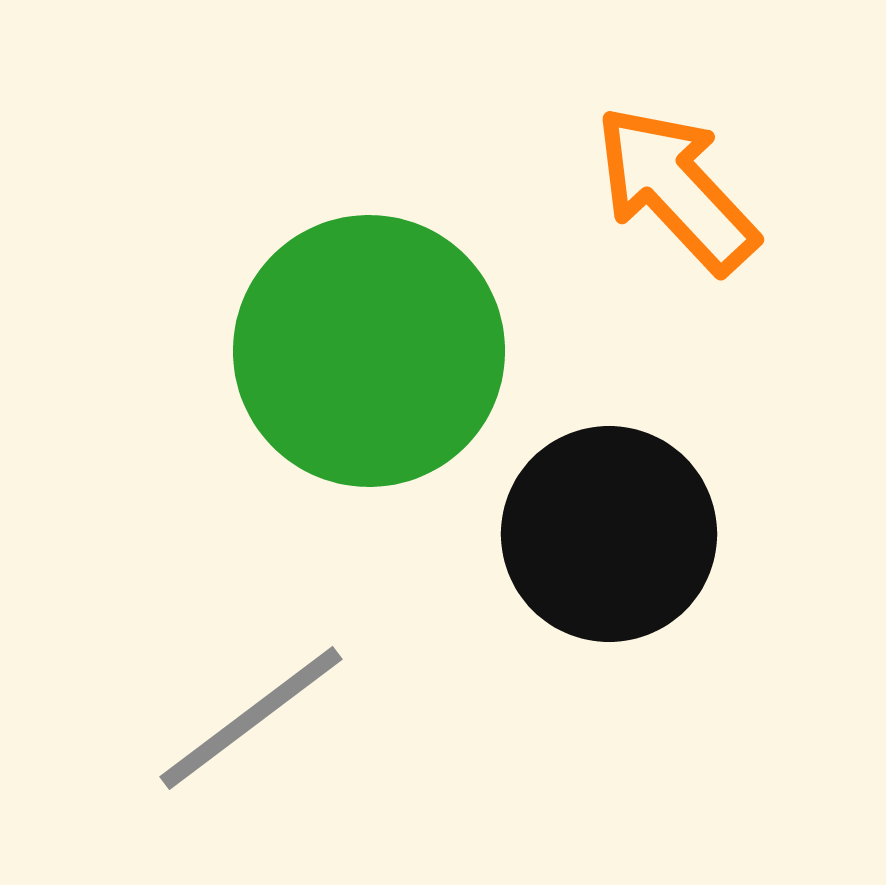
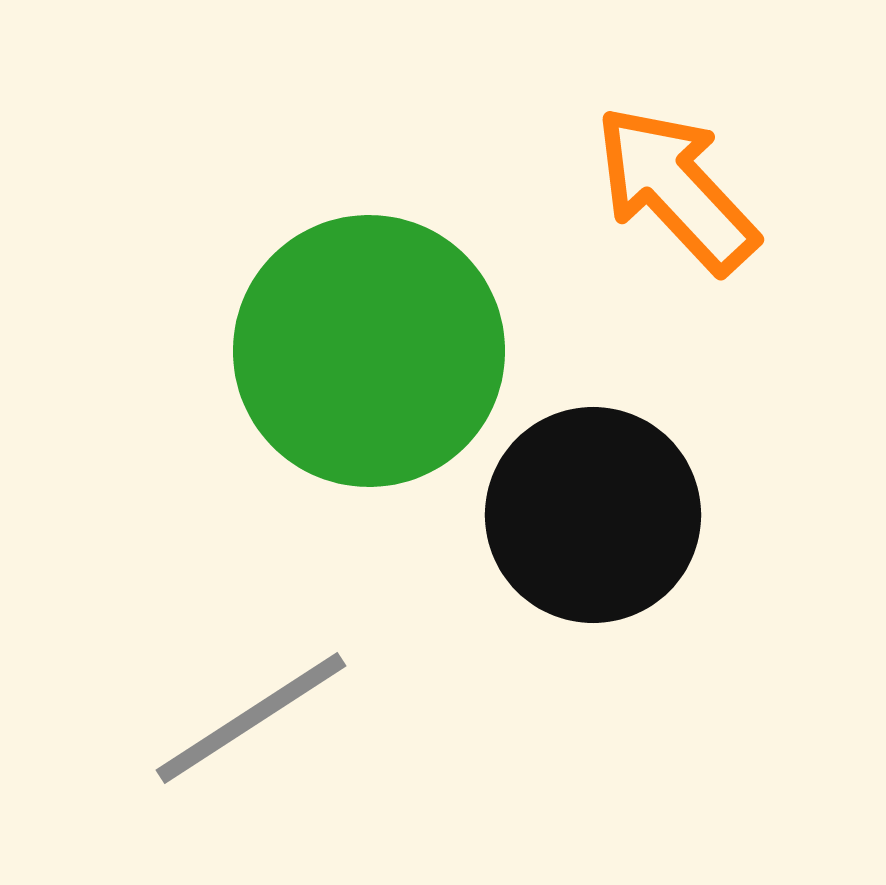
black circle: moved 16 px left, 19 px up
gray line: rotated 4 degrees clockwise
